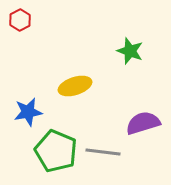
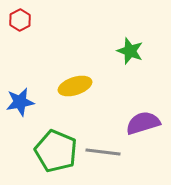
blue star: moved 8 px left, 10 px up
